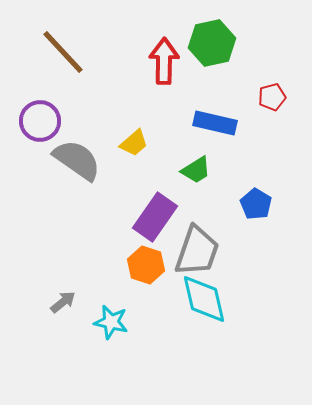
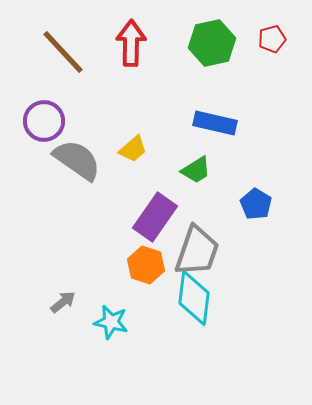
red arrow: moved 33 px left, 18 px up
red pentagon: moved 58 px up
purple circle: moved 4 px right
yellow trapezoid: moved 1 px left, 6 px down
cyan diamond: moved 10 px left, 1 px up; rotated 20 degrees clockwise
